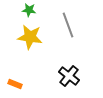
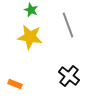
green star: moved 2 px right; rotated 16 degrees clockwise
